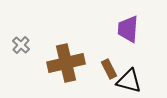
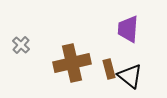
brown cross: moved 6 px right
brown rectangle: rotated 12 degrees clockwise
black triangle: moved 1 px right, 5 px up; rotated 24 degrees clockwise
